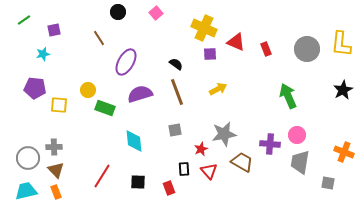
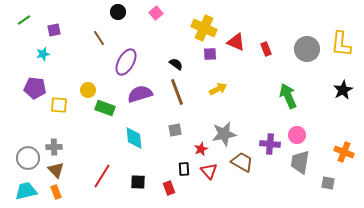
cyan diamond at (134, 141): moved 3 px up
